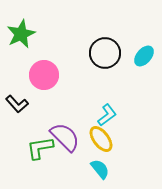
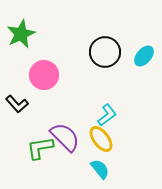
black circle: moved 1 px up
